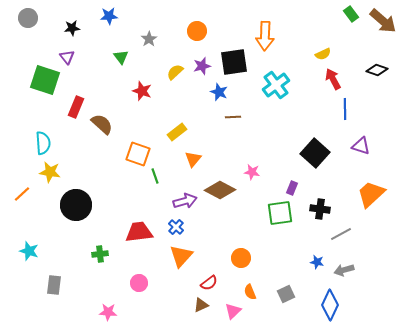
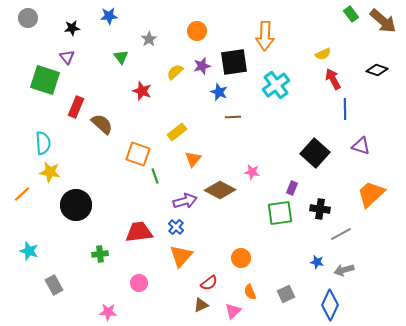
gray rectangle at (54, 285): rotated 36 degrees counterclockwise
